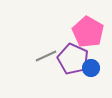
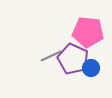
pink pentagon: rotated 24 degrees counterclockwise
gray line: moved 5 px right
